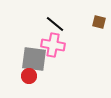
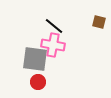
black line: moved 1 px left, 2 px down
gray square: moved 1 px right
red circle: moved 9 px right, 6 px down
